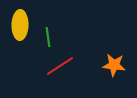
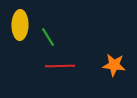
green line: rotated 24 degrees counterclockwise
red line: rotated 32 degrees clockwise
